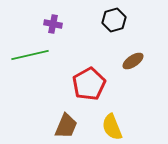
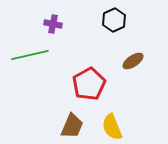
black hexagon: rotated 10 degrees counterclockwise
brown trapezoid: moved 6 px right
